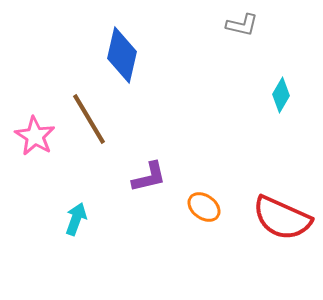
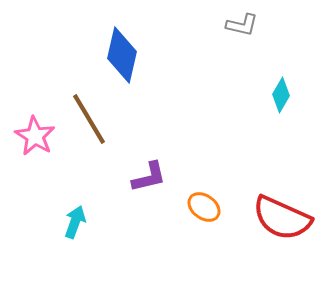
cyan arrow: moved 1 px left, 3 px down
